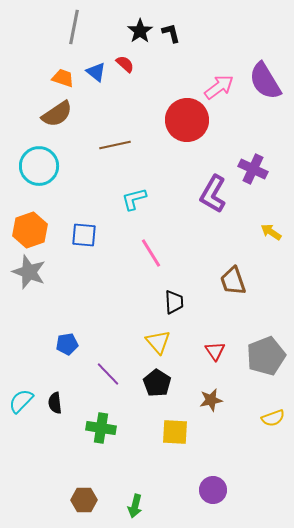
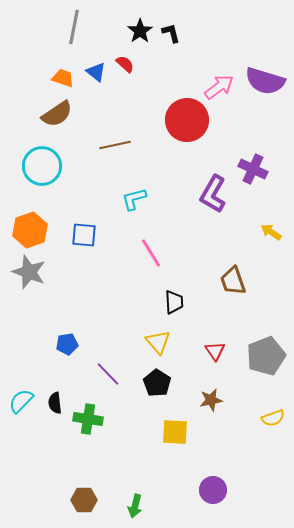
purple semicircle: rotated 42 degrees counterclockwise
cyan circle: moved 3 px right
green cross: moved 13 px left, 9 px up
